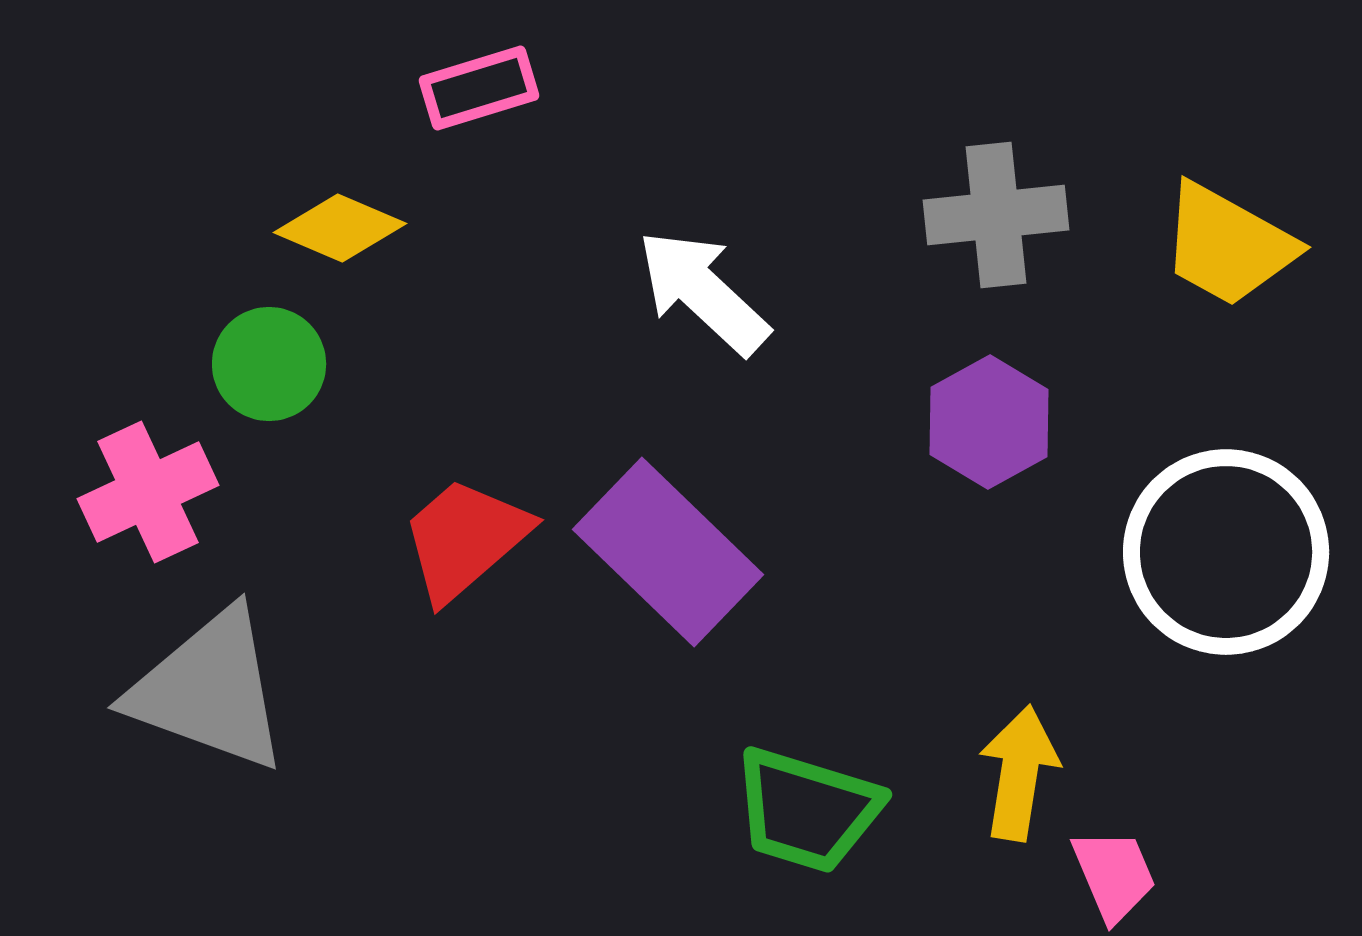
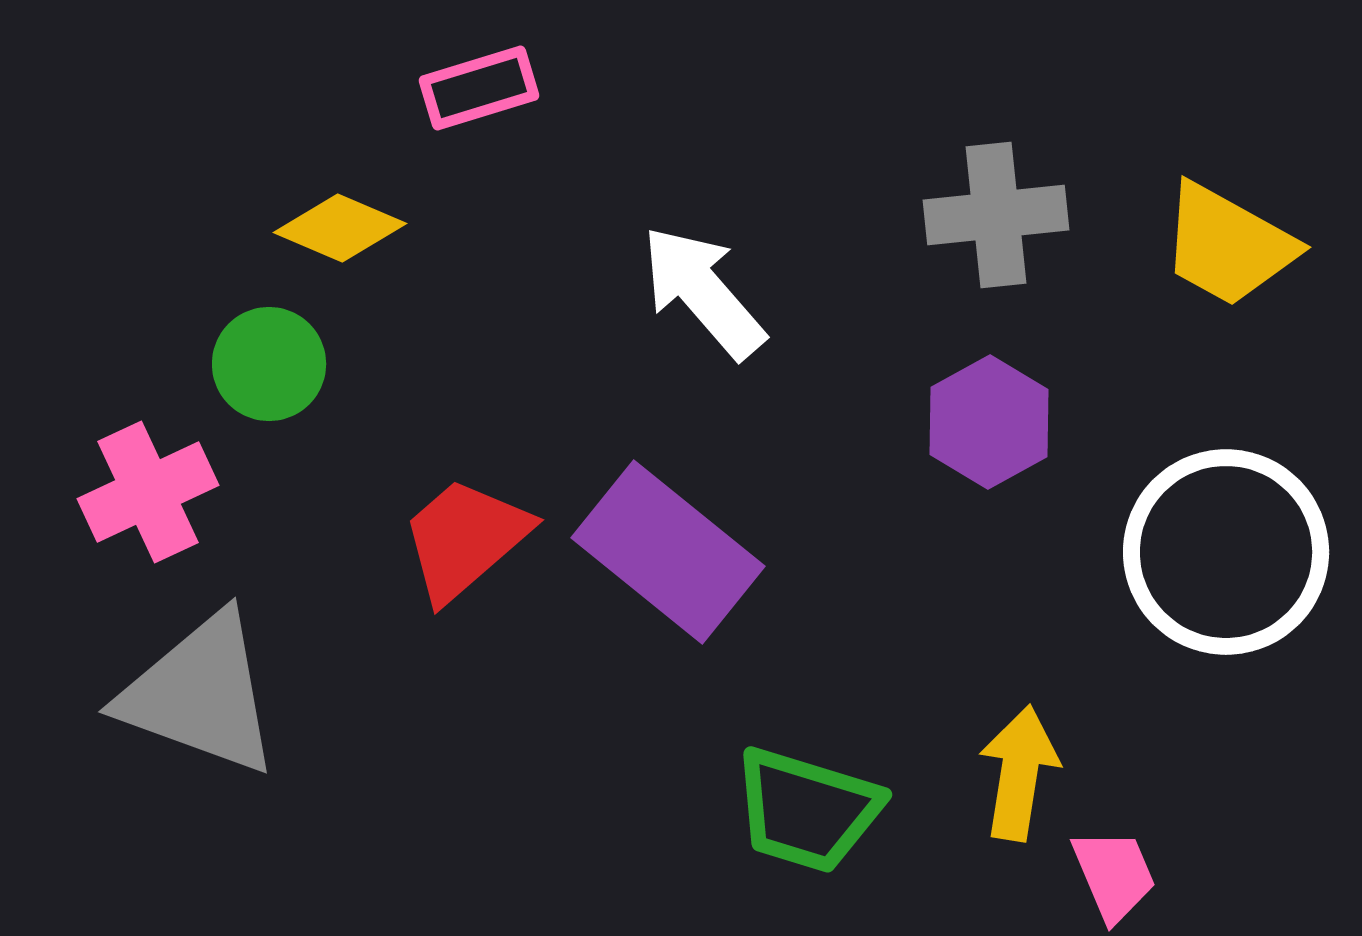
white arrow: rotated 6 degrees clockwise
purple rectangle: rotated 5 degrees counterclockwise
gray triangle: moved 9 px left, 4 px down
